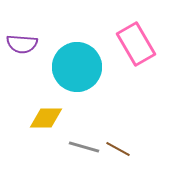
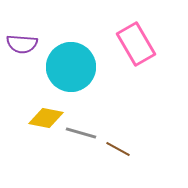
cyan circle: moved 6 px left
yellow diamond: rotated 12 degrees clockwise
gray line: moved 3 px left, 14 px up
